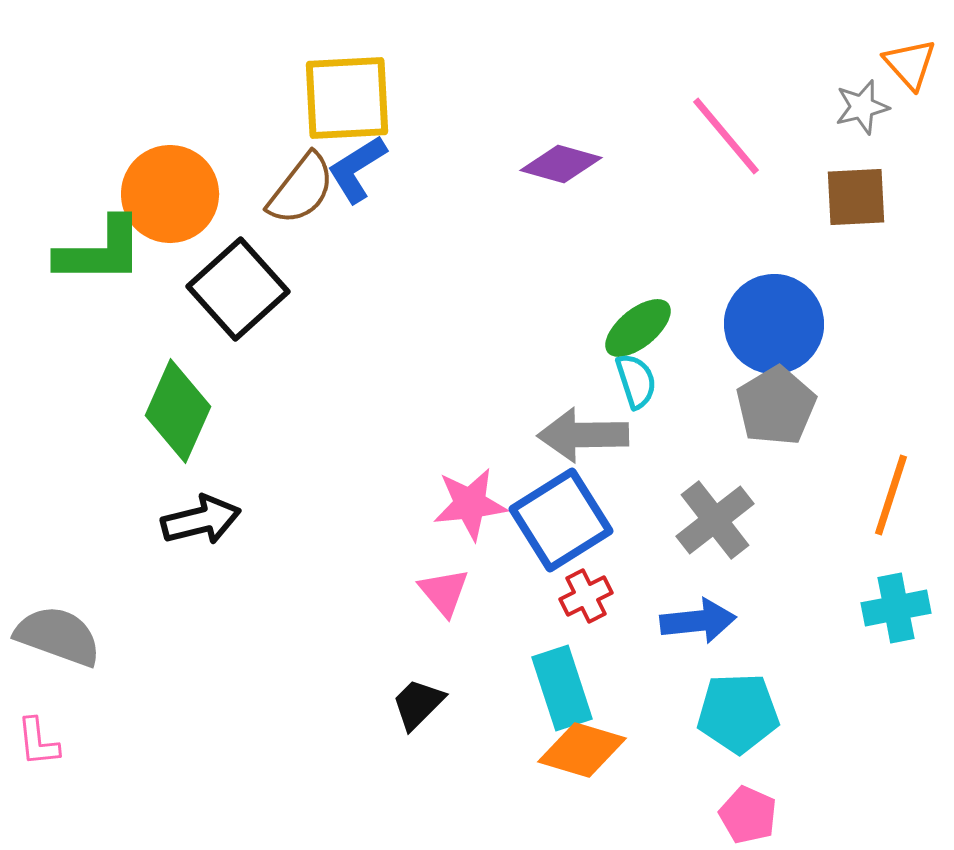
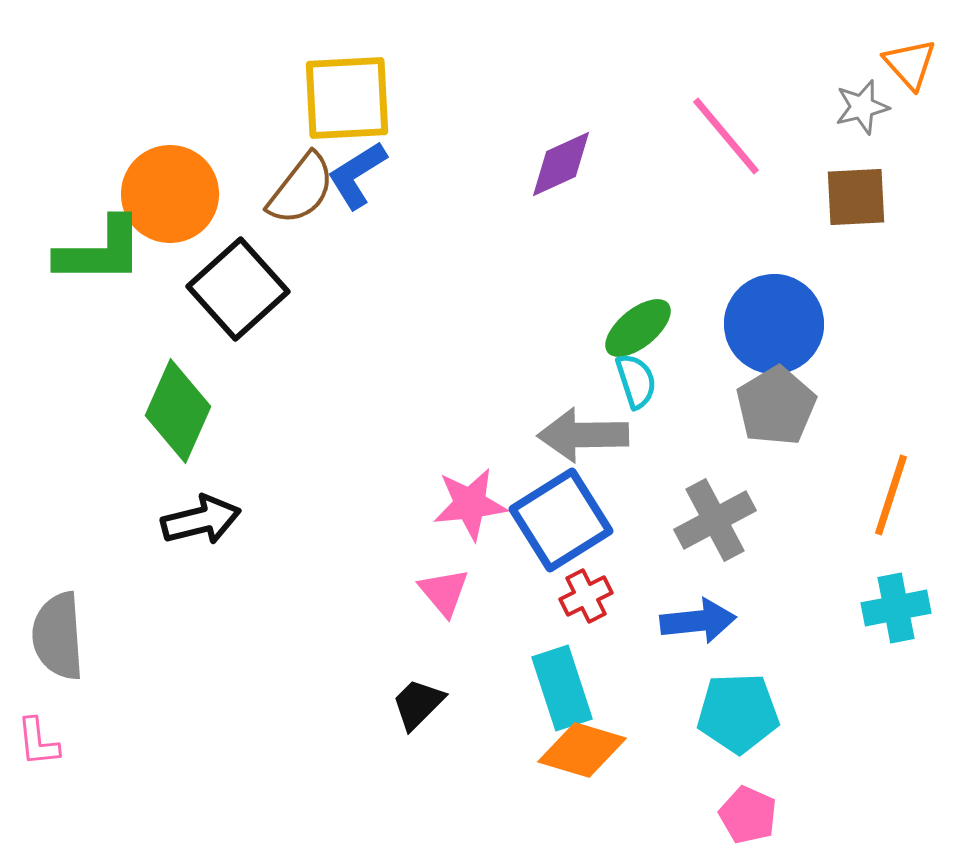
purple diamond: rotated 40 degrees counterclockwise
blue L-shape: moved 6 px down
gray cross: rotated 10 degrees clockwise
gray semicircle: rotated 114 degrees counterclockwise
